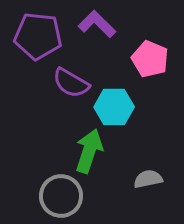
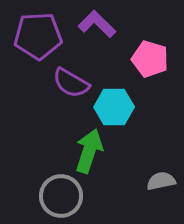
purple pentagon: rotated 9 degrees counterclockwise
pink pentagon: rotated 6 degrees counterclockwise
gray semicircle: moved 13 px right, 2 px down
